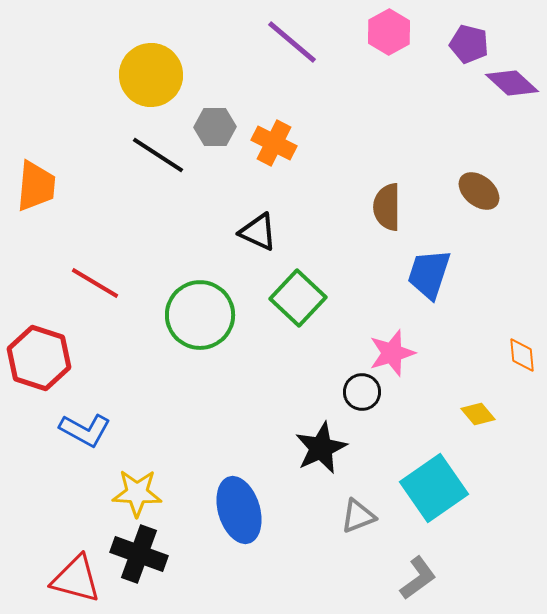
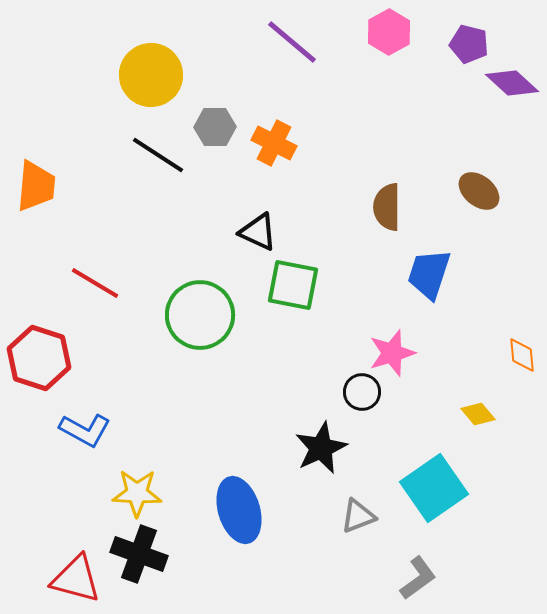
green square: moved 5 px left, 13 px up; rotated 32 degrees counterclockwise
